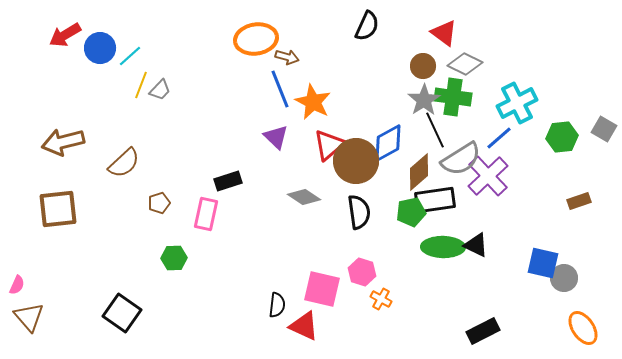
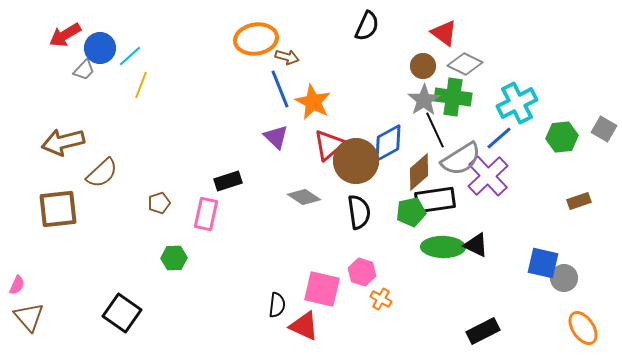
gray trapezoid at (160, 90): moved 76 px left, 20 px up
brown semicircle at (124, 163): moved 22 px left, 10 px down
